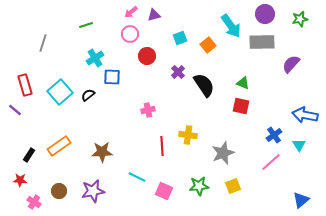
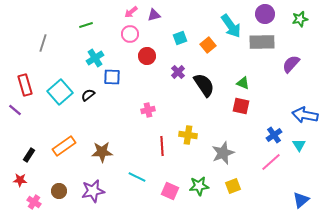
orange rectangle at (59, 146): moved 5 px right
pink square at (164, 191): moved 6 px right
